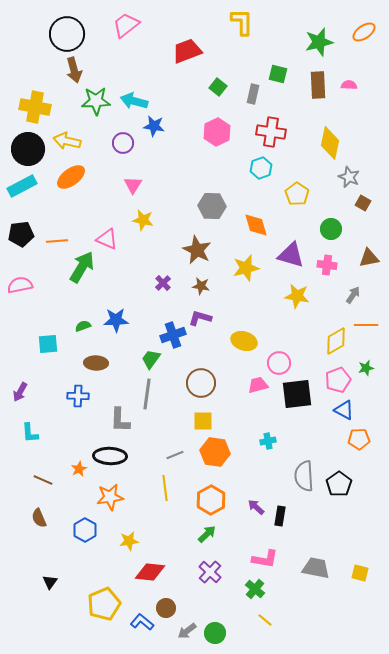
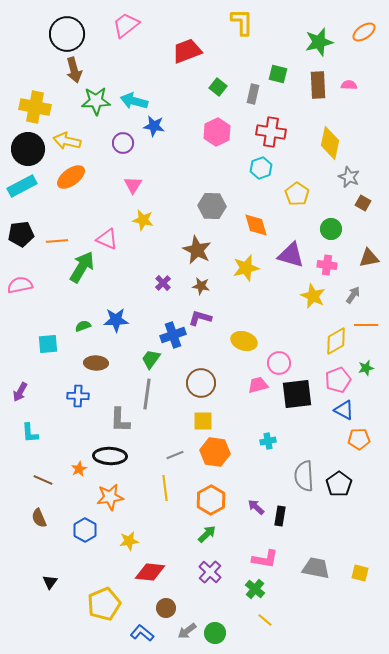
yellow star at (297, 296): moved 16 px right; rotated 15 degrees clockwise
blue L-shape at (142, 622): moved 11 px down
